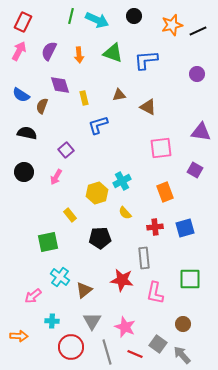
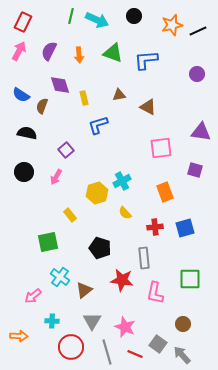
purple square at (195, 170): rotated 14 degrees counterclockwise
black pentagon at (100, 238): moved 10 px down; rotated 20 degrees clockwise
